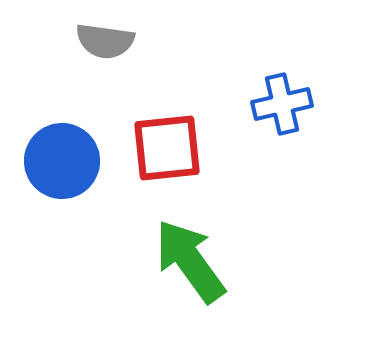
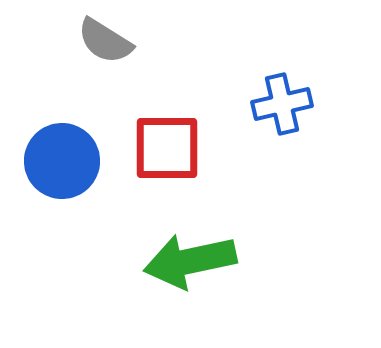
gray semicircle: rotated 24 degrees clockwise
red square: rotated 6 degrees clockwise
green arrow: rotated 66 degrees counterclockwise
